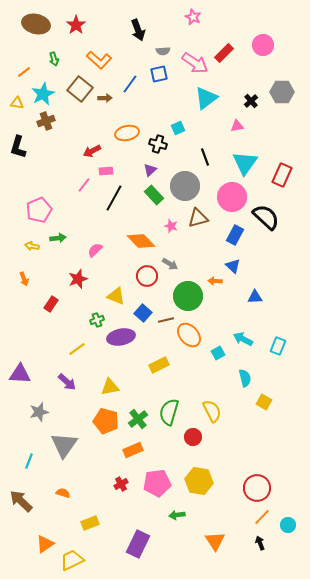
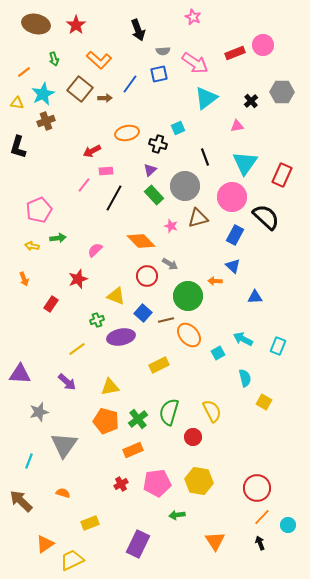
red rectangle at (224, 53): moved 11 px right; rotated 24 degrees clockwise
